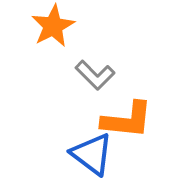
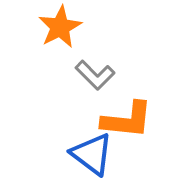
orange star: moved 7 px right, 1 px down
